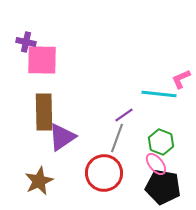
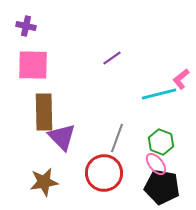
purple cross: moved 16 px up
pink square: moved 9 px left, 5 px down
pink L-shape: rotated 15 degrees counterclockwise
cyan line: rotated 20 degrees counterclockwise
purple line: moved 12 px left, 57 px up
purple triangle: rotated 40 degrees counterclockwise
brown star: moved 5 px right, 1 px down; rotated 16 degrees clockwise
black pentagon: moved 1 px left
